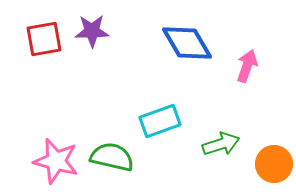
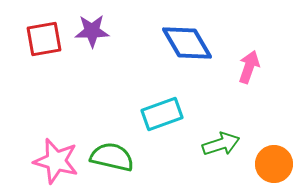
pink arrow: moved 2 px right, 1 px down
cyan rectangle: moved 2 px right, 7 px up
